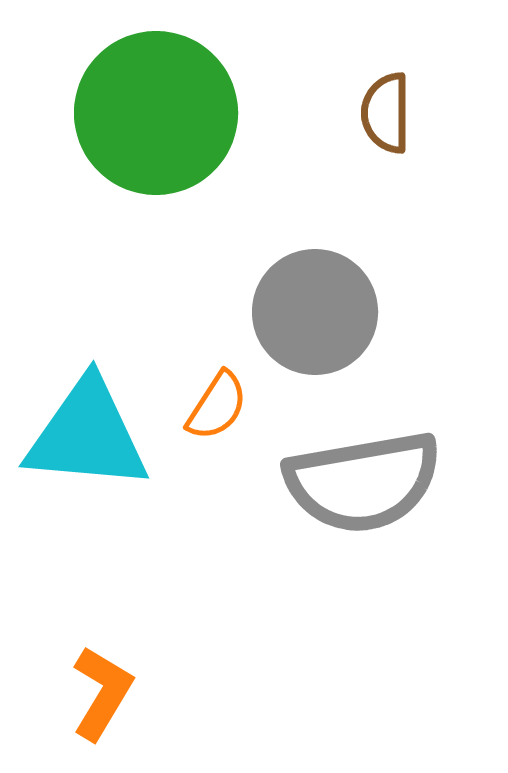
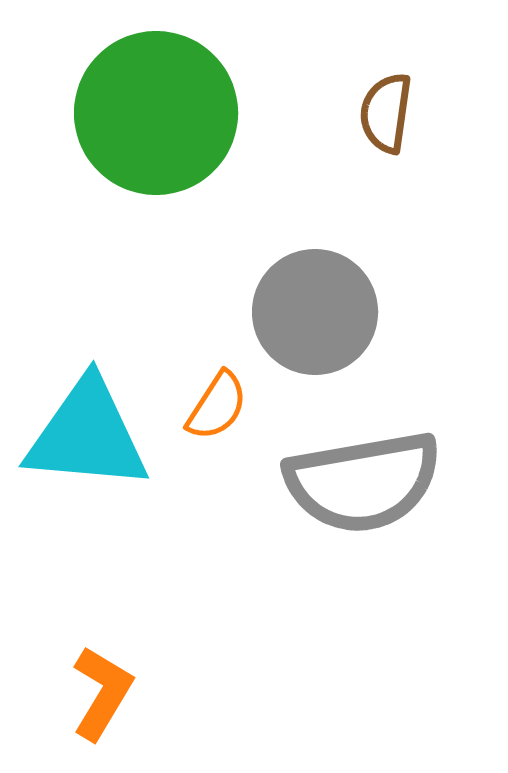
brown semicircle: rotated 8 degrees clockwise
